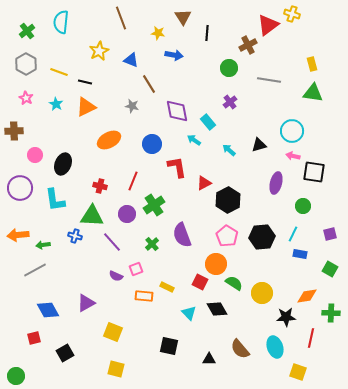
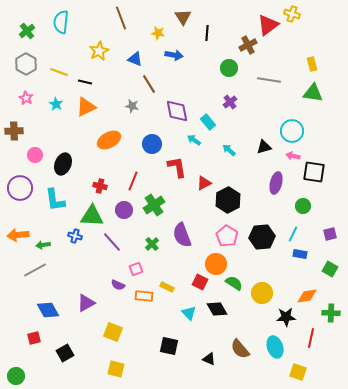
blue triangle at (131, 60): moved 4 px right, 1 px up
black triangle at (259, 145): moved 5 px right, 2 px down
purple circle at (127, 214): moved 3 px left, 4 px up
purple semicircle at (116, 276): moved 2 px right, 9 px down
black triangle at (209, 359): rotated 24 degrees clockwise
